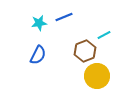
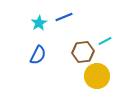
cyan star: rotated 21 degrees counterclockwise
cyan line: moved 1 px right, 6 px down
brown hexagon: moved 2 px left, 1 px down; rotated 15 degrees clockwise
